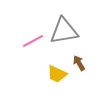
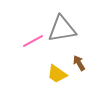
gray triangle: moved 2 px left, 2 px up
yellow trapezoid: rotated 10 degrees clockwise
